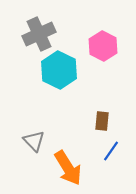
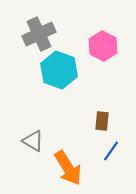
cyan hexagon: rotated 6 degrees counterclockwise
gray triangle: moved 1 px left; rotated 15 degrees counterclockwise
